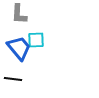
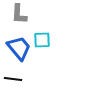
cyan square: moved 6 px right
